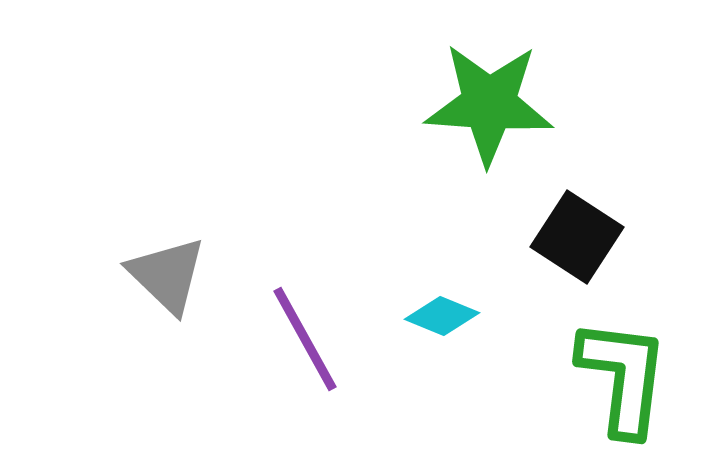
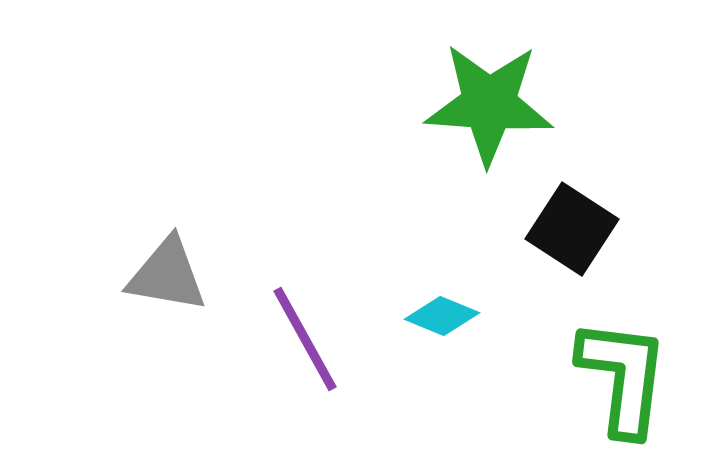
black square: moved 5 px left, 8 px up
gray triangle: rotated 34 degrees counterclockwise
